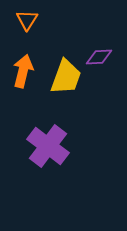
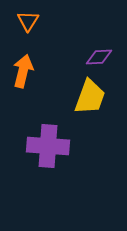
orange triangle: moved 1 px right, 1 px down
yellow trapezoid: moved 24 px right, 20 px down
purple cross: rotated 33 degrees counterclockwise
